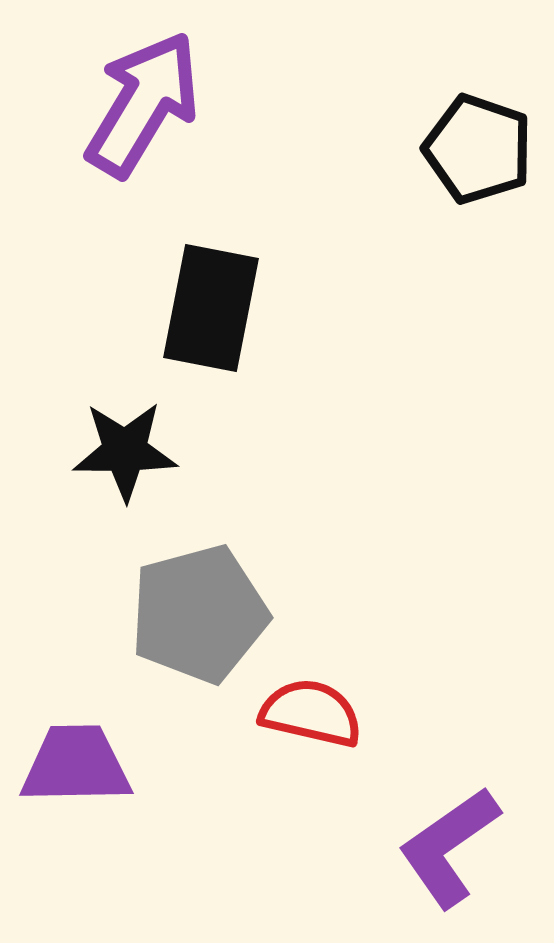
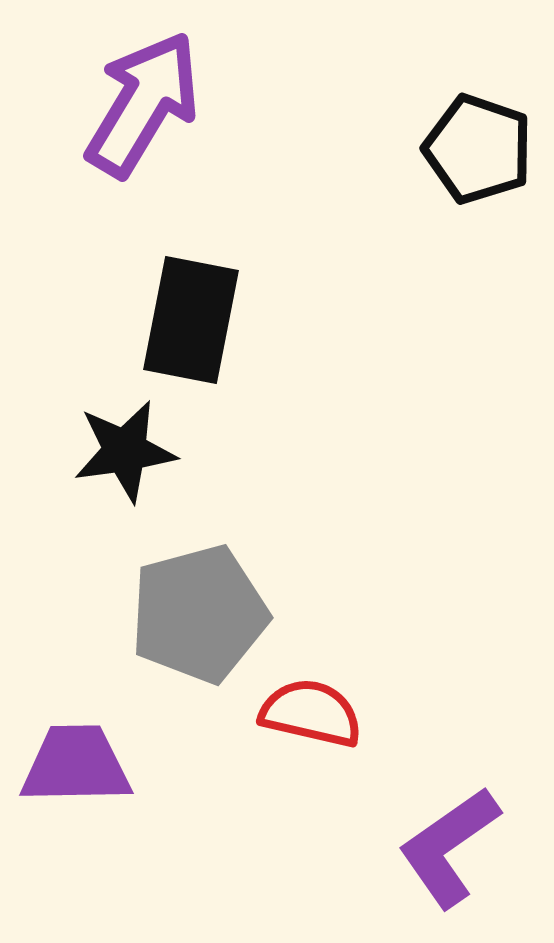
black rectangle: moved 20 px left, 12 px down
black star: rotated 8 degrees counterclockwise
